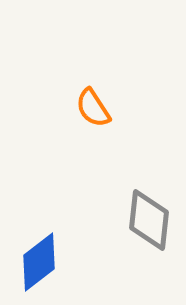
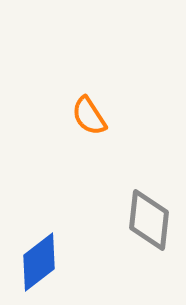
orange semicircle: moved 4 px left, 8 px down
